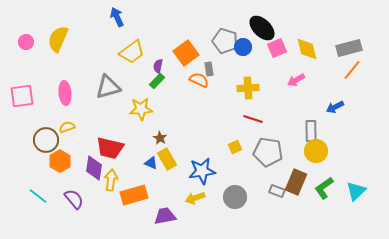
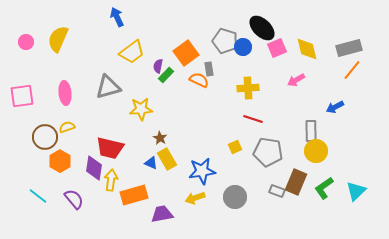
green rectangle at (157, 81): moved 9 px right, 6 px up
brown circle at (46, 140): moved 1 px left, 3 px up
purple trapezoid at (165, 216): moved 3 px left, 2 px up
